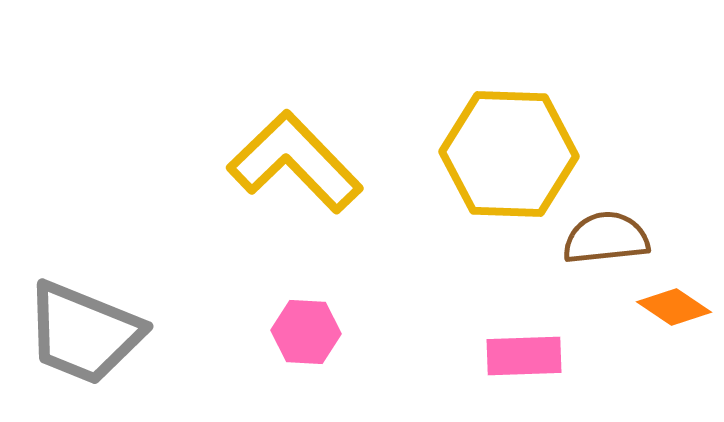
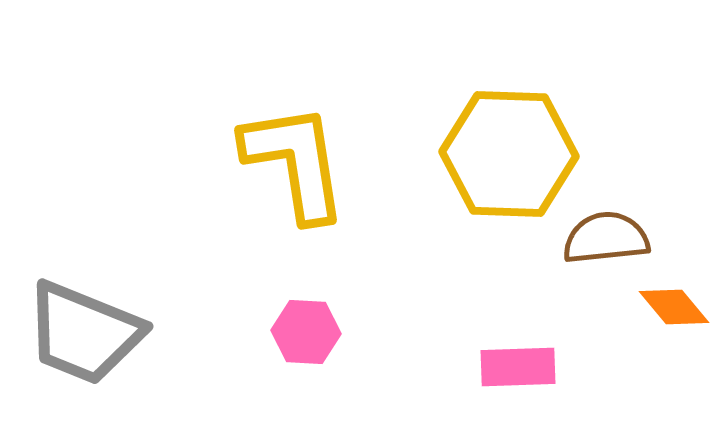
yellow L-shape: rotated 35 degrees clockwise
orange diamond: rotated 16 degrees clockwise
pink rectangle: moved 6 px left, 11 px down
